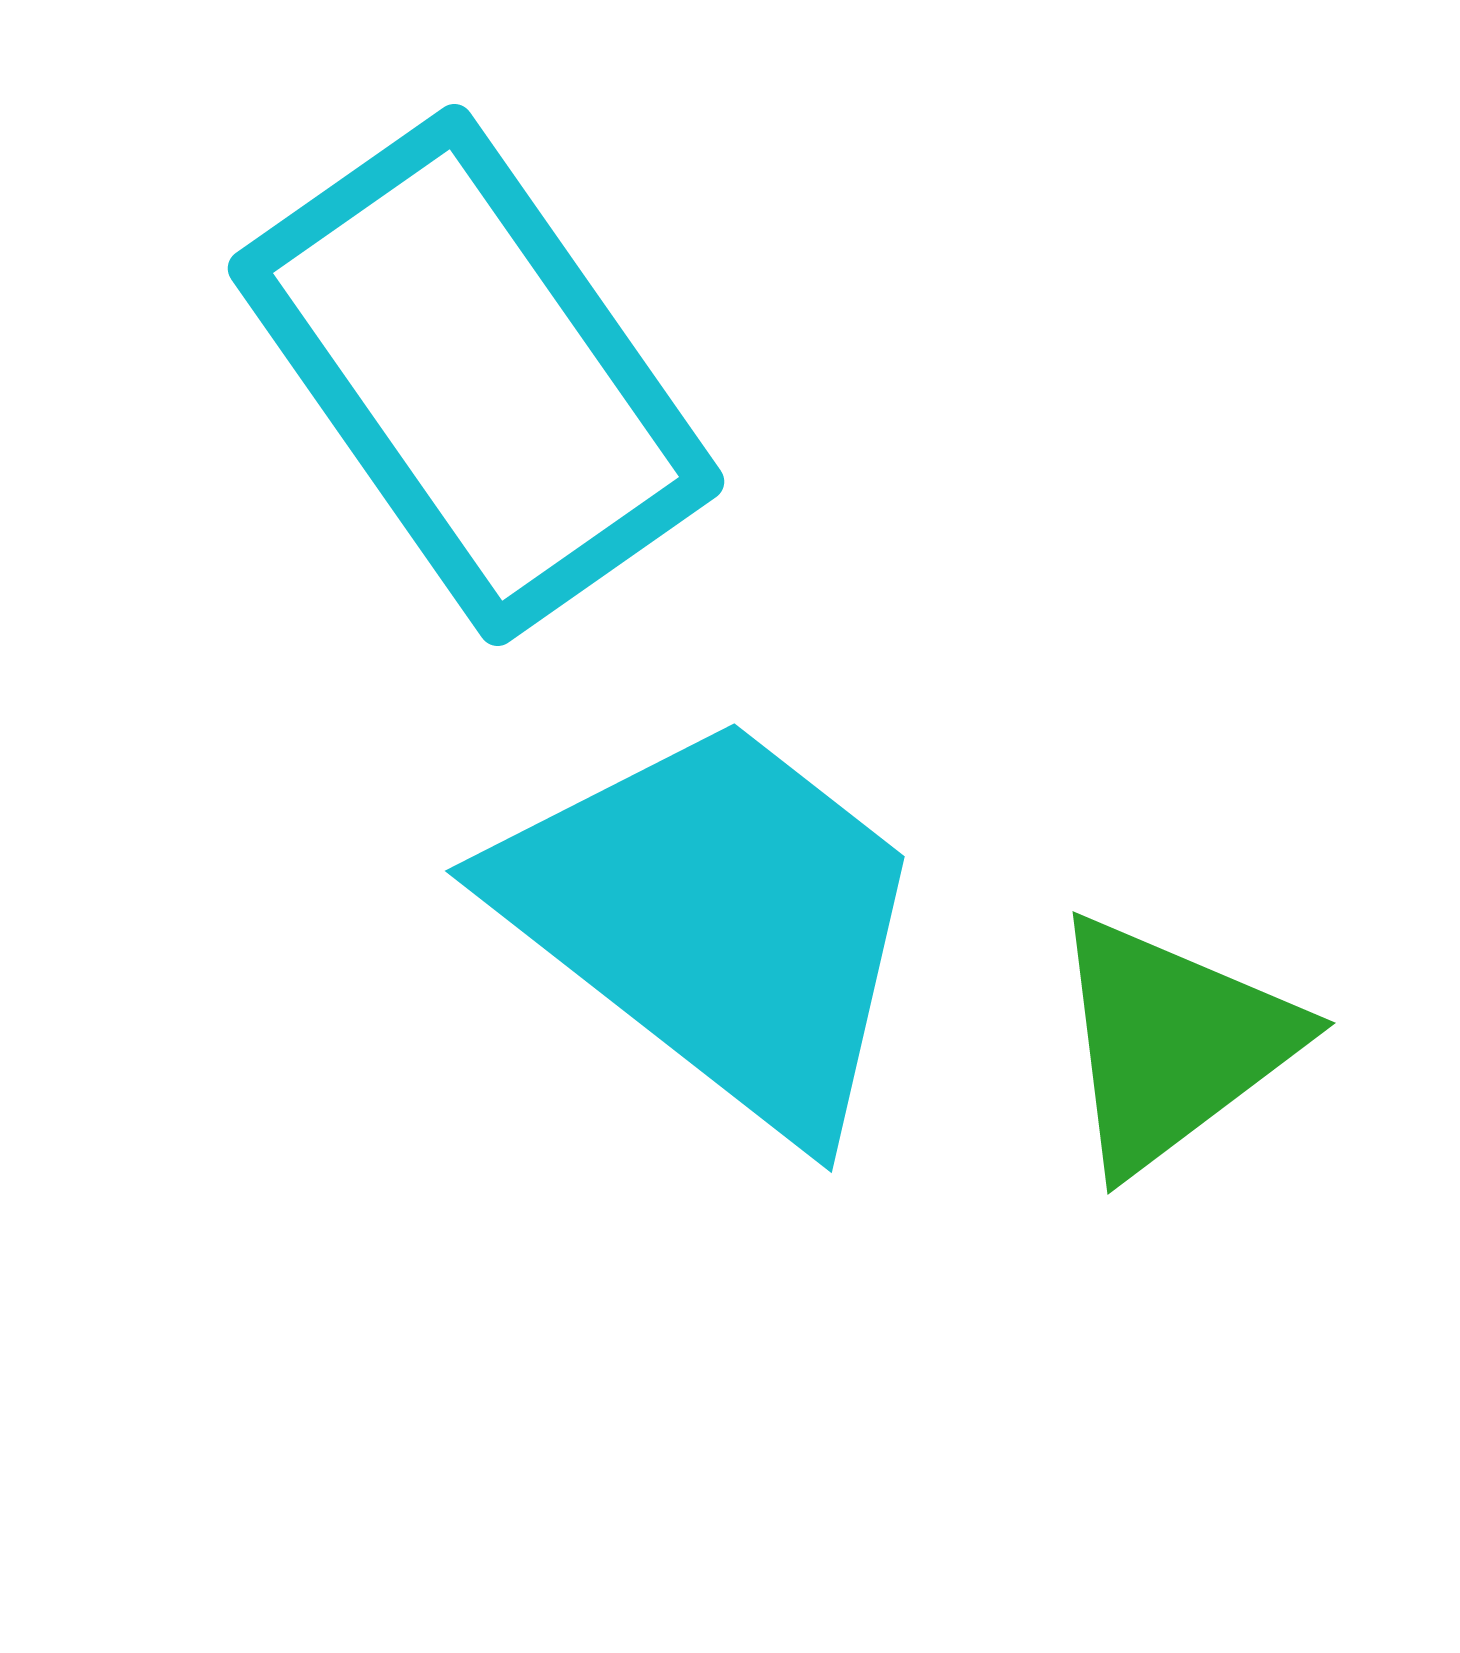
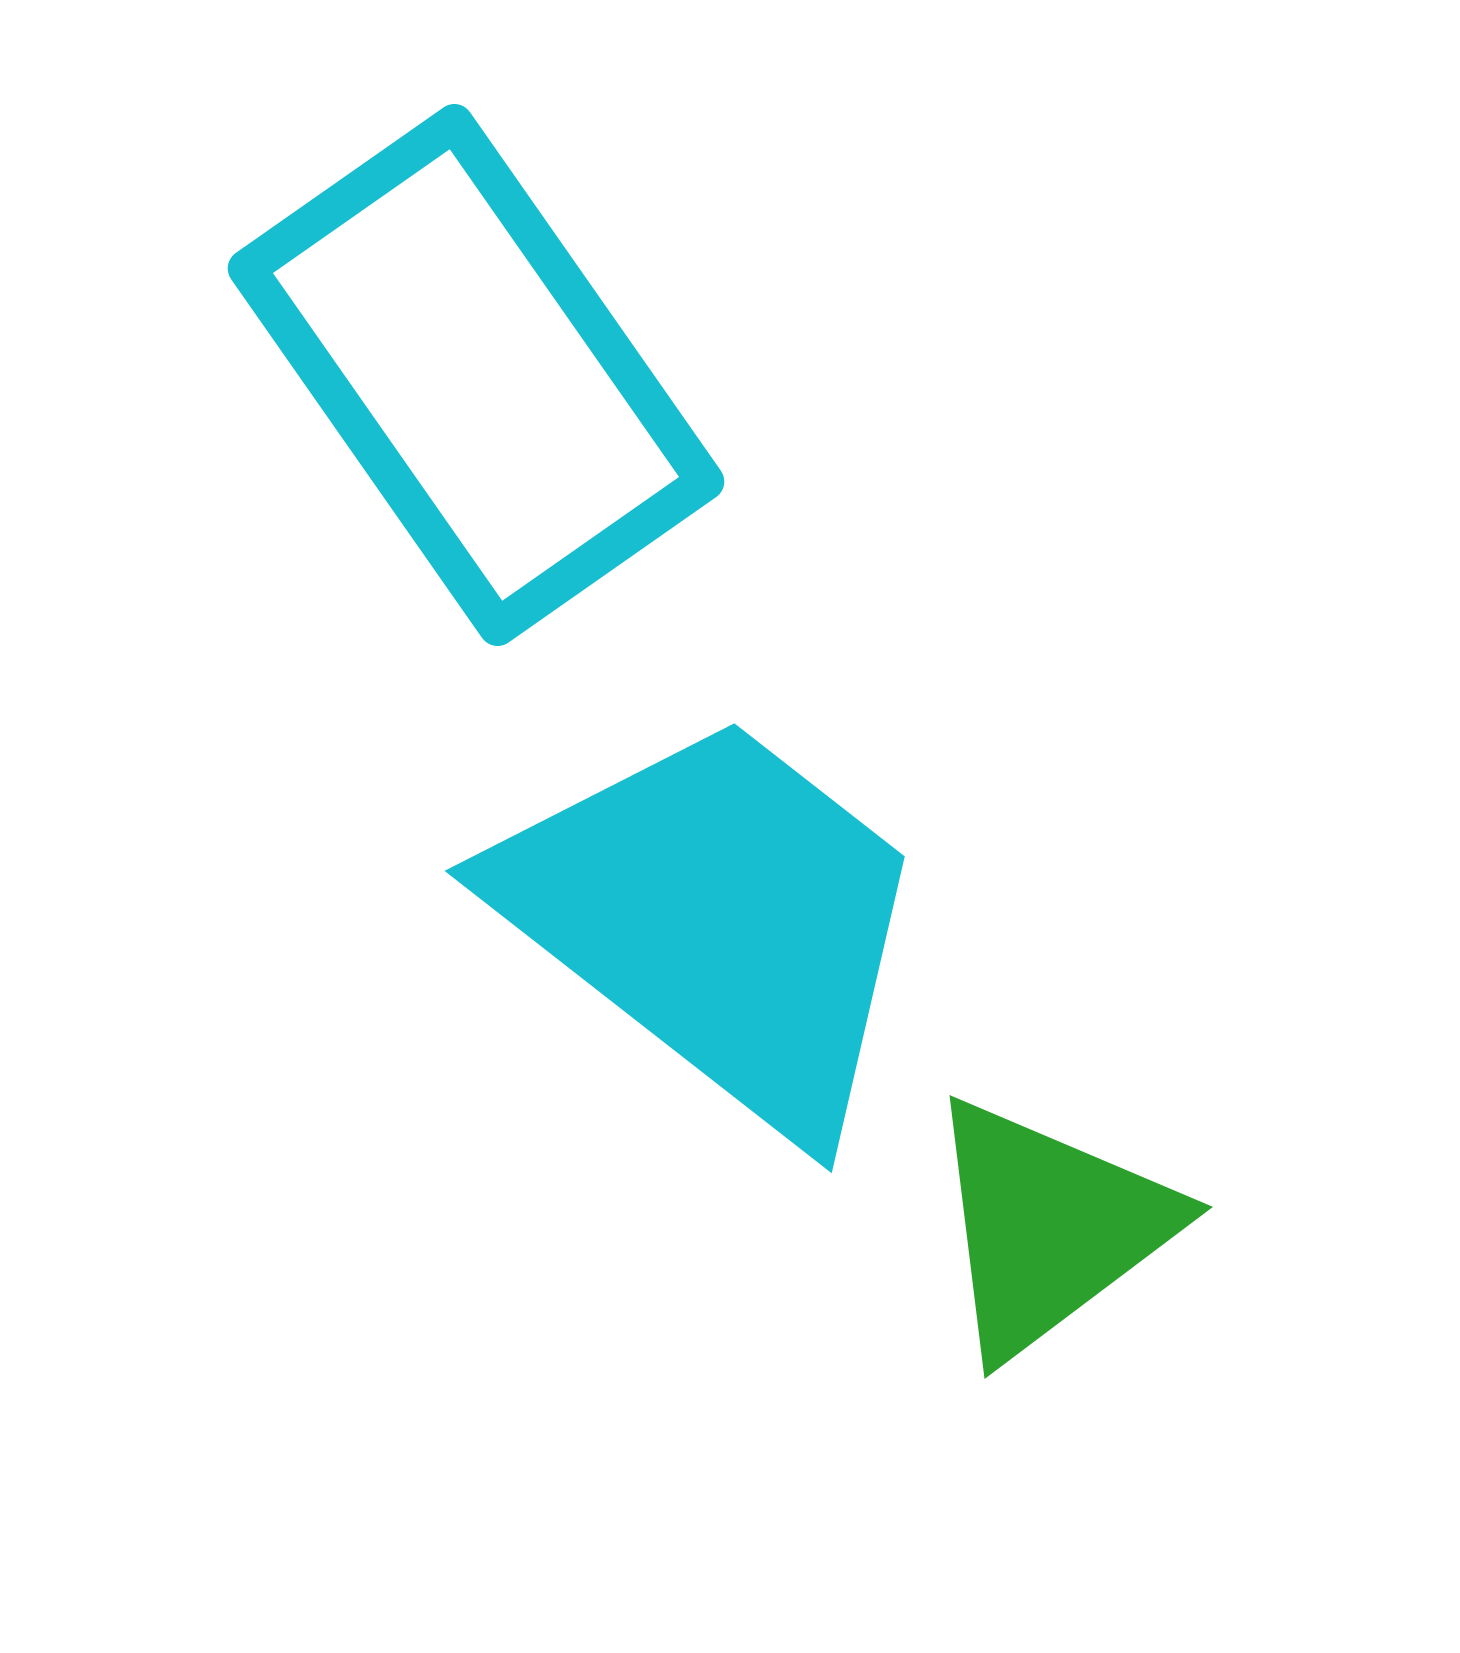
green triangle: moved 123 px left, 184 px down
